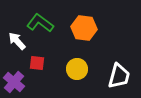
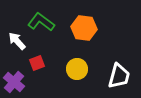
green L-shape: moved 1 px right, 1 px up
red square: rotated 28 degrees counterclockwise
